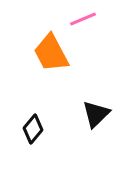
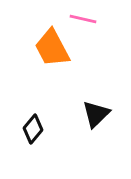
pink line: rotated 36 degrees clockwise
orange trapezoid: moved 1 px right, 5 px up
